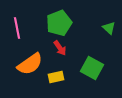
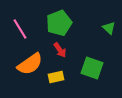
pink line: moved 3 px right, 1 px down; rotated 20 degrees counterclockwise
red arrow: moved 2 px down
green square: rotated 10 degrees counterclockwise
